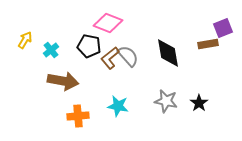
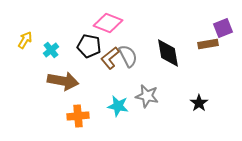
gray semicircle: rotated 15 degrees clockwise
gray star: moved 19 px left, 5 px up
